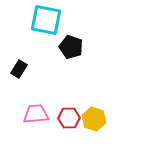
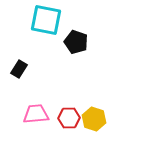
black pentagon: moved 5 px right, 5 px up
